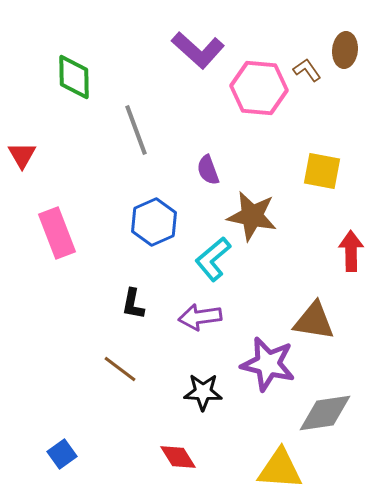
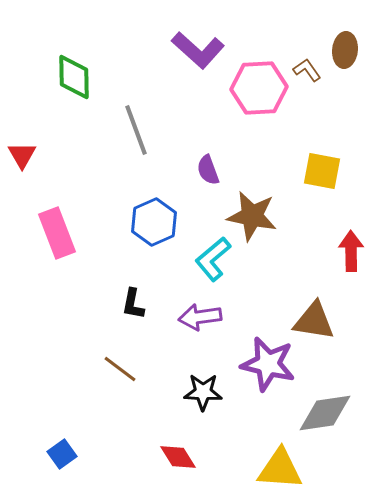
pink hexagon: rotated 8 degrees counterclockwise
